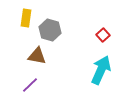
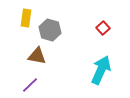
red square: moved 7 px up
